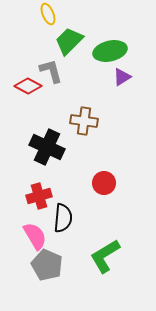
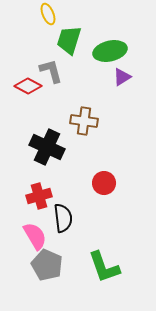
green trapezoid: moved 1 px up; rotated 28 degrees counterclockwise
black semicircle: rotated 12 degrees counterclockwise
green L-shape: moved 1 px left, 11 px down; rotated 78 degrees counterclockwise
